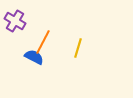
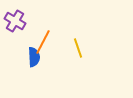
yellow line: rotated 36 degrees counterclockwise
blue semicircle: rotated 60 degrees clockwise
